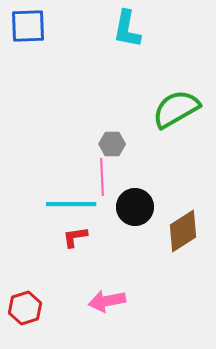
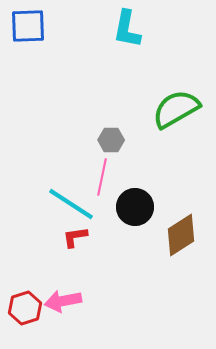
gray hexagon: moved 1 px left, 4 px up
pink line: rotated 15 degrees clockwise
cyan line: rotated 33 degrees clockwise
brown diamond: moved 2 px left, 4 px down
pink arrow: moved 44 px left
